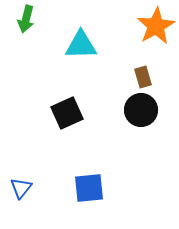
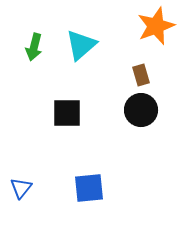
green arrow: moved 8 px right, 28 px down
orange star: rotated 9 degrees clockwise
cyan triangle: rotated 40 degrees counterclockwise
brown rectangle: moved 2 px left, 2 px up
black square: rotated 24 degrees clockwise
